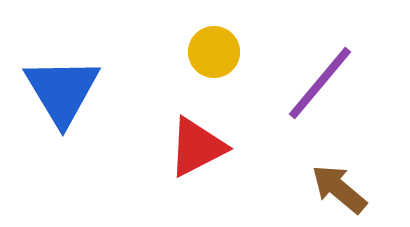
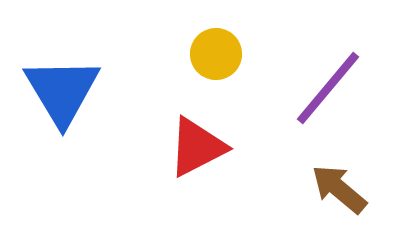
yellow circle: moved 2 px right, 2 px down
purple line: moved 8 px right, 5 px down
